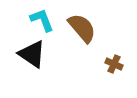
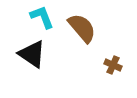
cyan L-shape: moved 3 px up
brown cross: moved 1 px left, 1 px down
